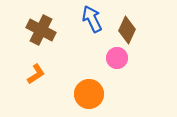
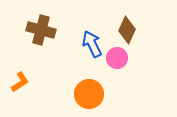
blue arrow: moved 25 px down
brown cross: rotated 12 degrees counterclockwise
orange L-shape: moved 16 px left, 8 px down
